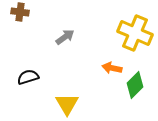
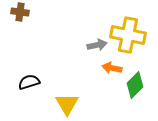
yellow cross: moved 7 px left, 2 px down; rotated 12 degrees counterclockwise
gray arrow: moved 32 px right, 8 px down; rotated 24 degrees clockwise
black semicircle: moved 1 px right, 5 px down
